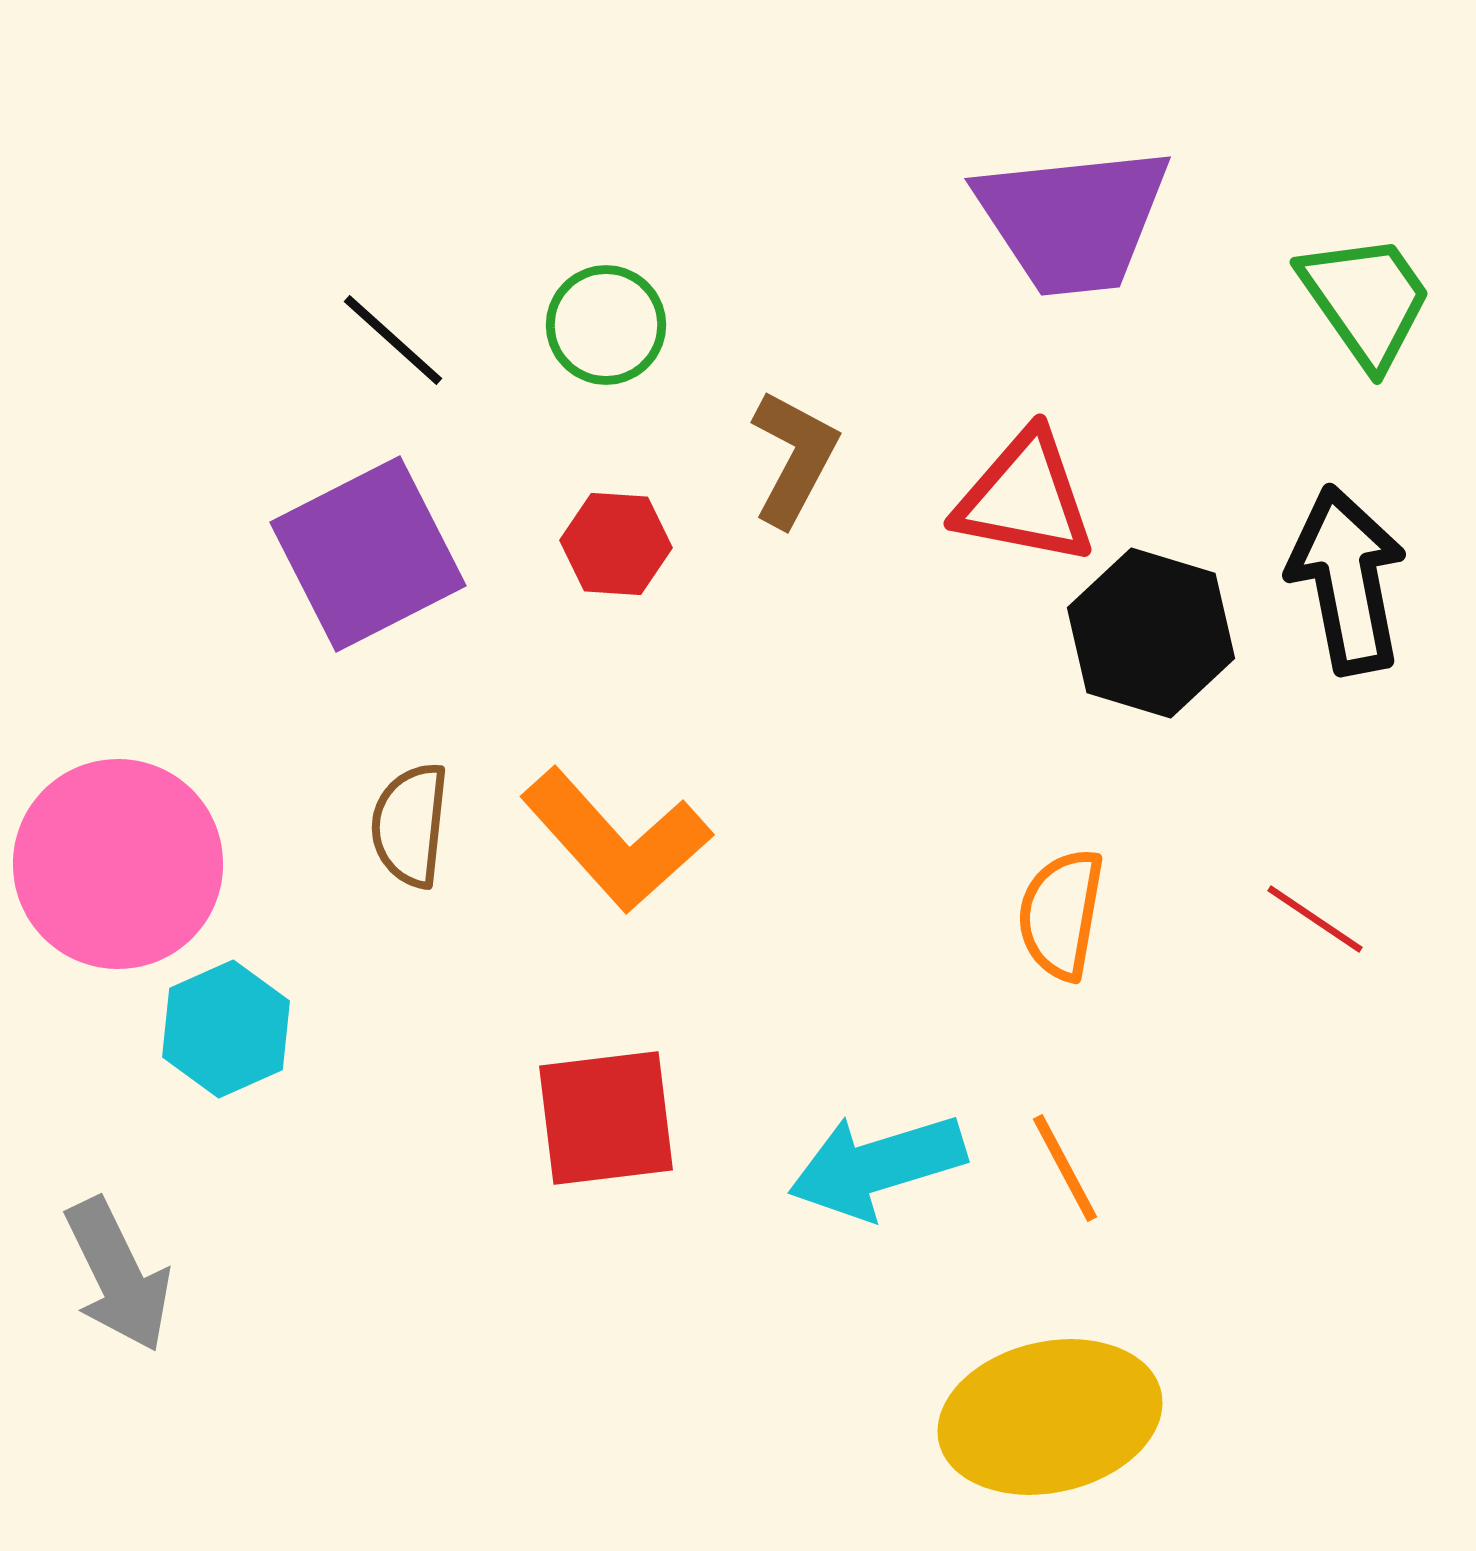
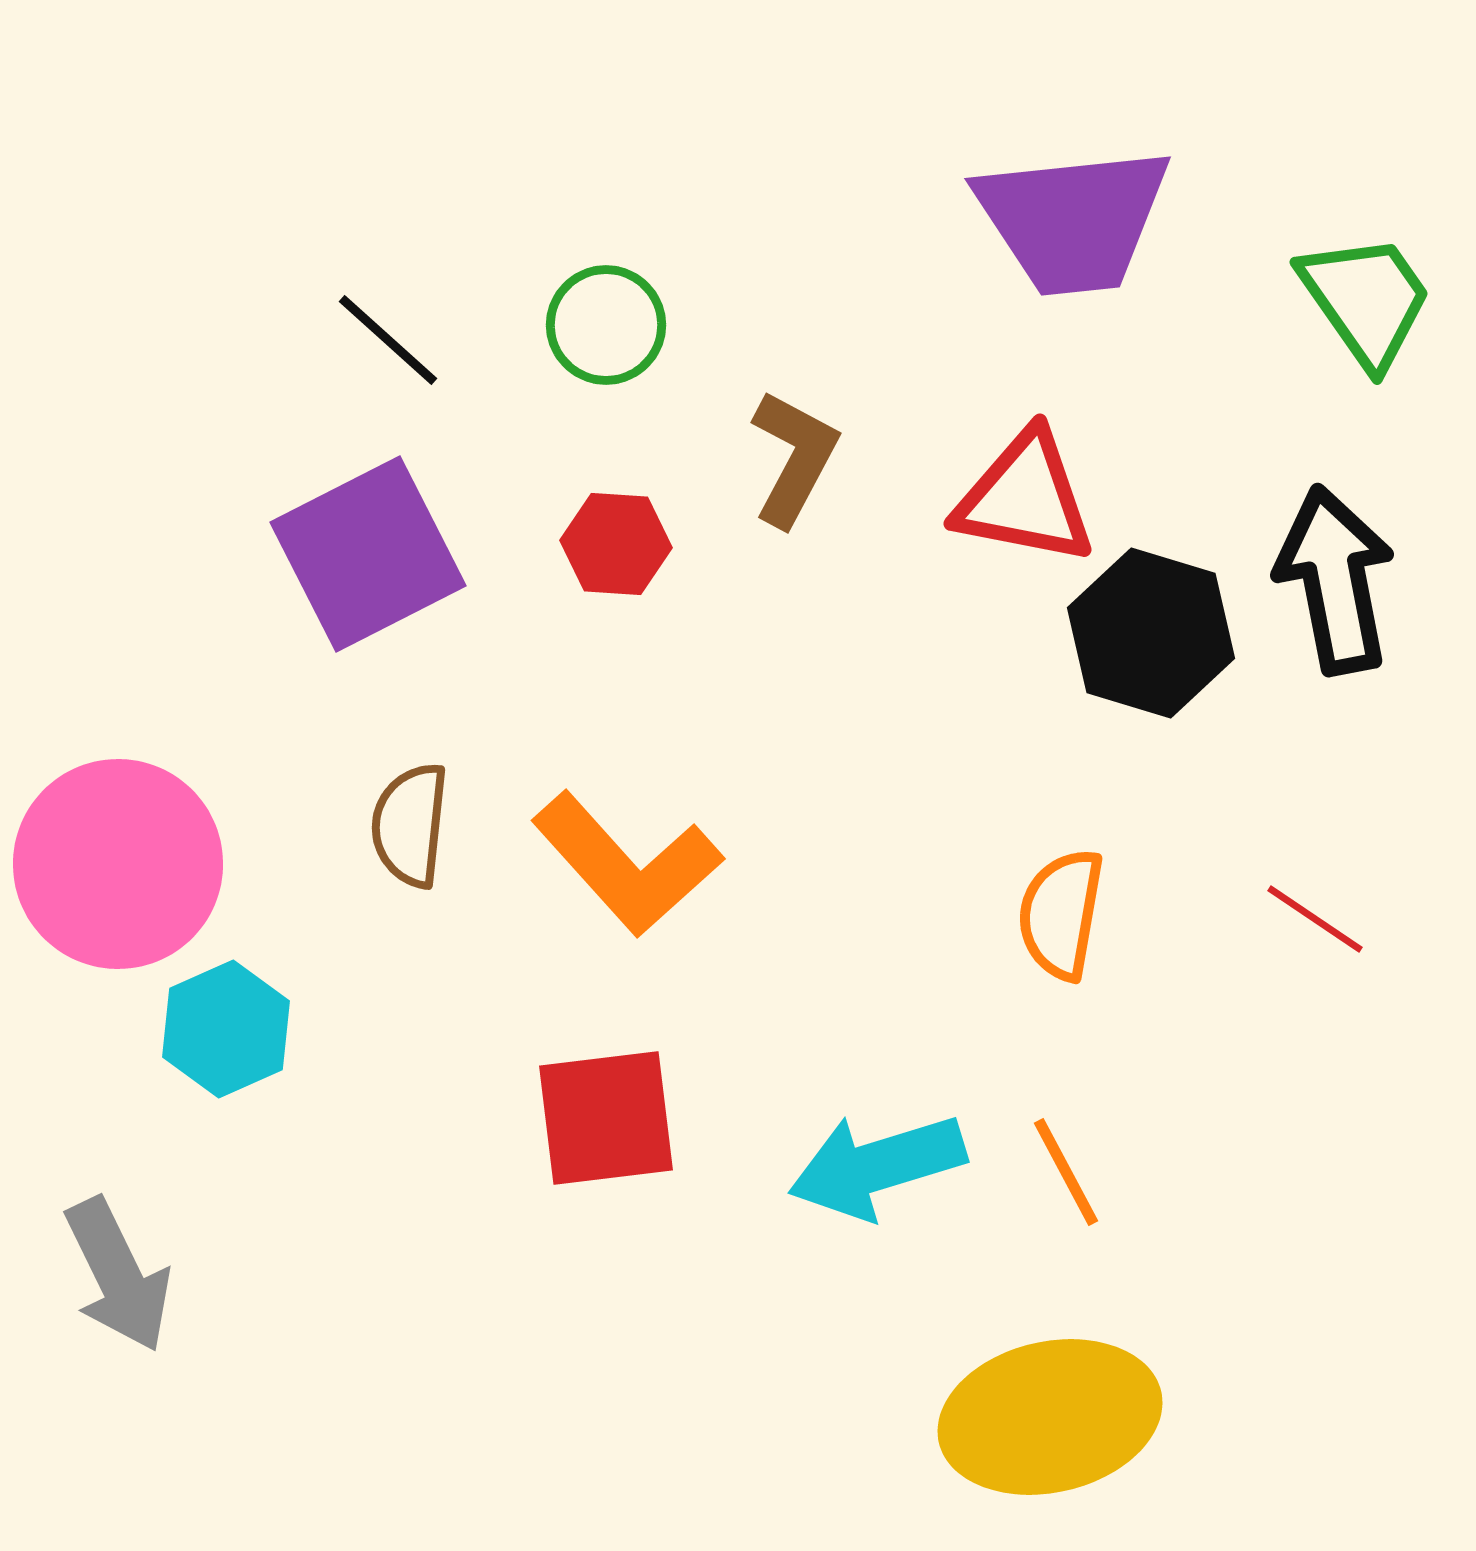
black line: moved 5 px left
black arrow: moved 12 px left
orange L-shape: moved 11 px right, 24 px down
orange line: moved 1 px right, 4 px down
